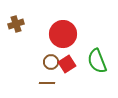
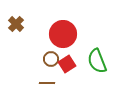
brown cross: rotated 28 degrees counterclockwise
brown circle: moved 3 px up
